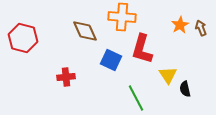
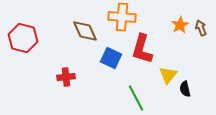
blue square: moved 2 px up
yellow triangle: rotated 12 degrees clockwise
